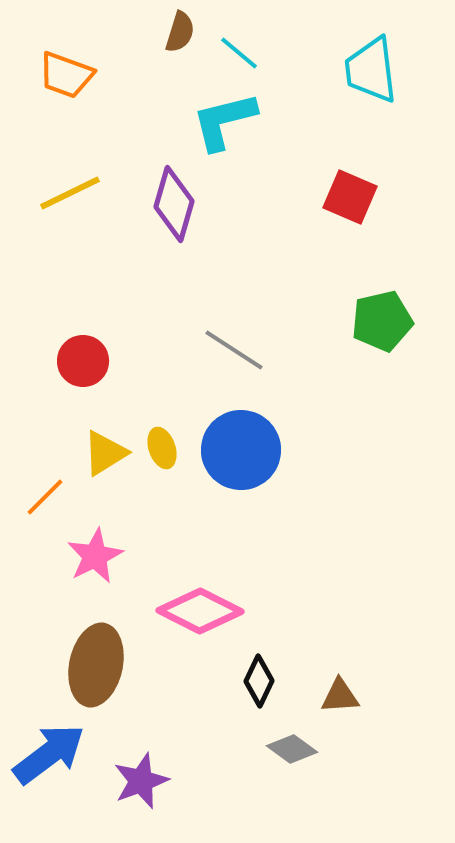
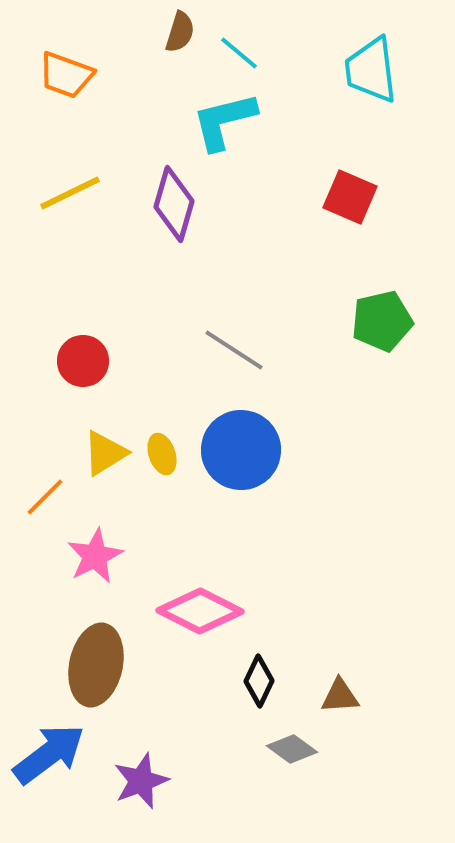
yellow ellipse: moved 6 px down
